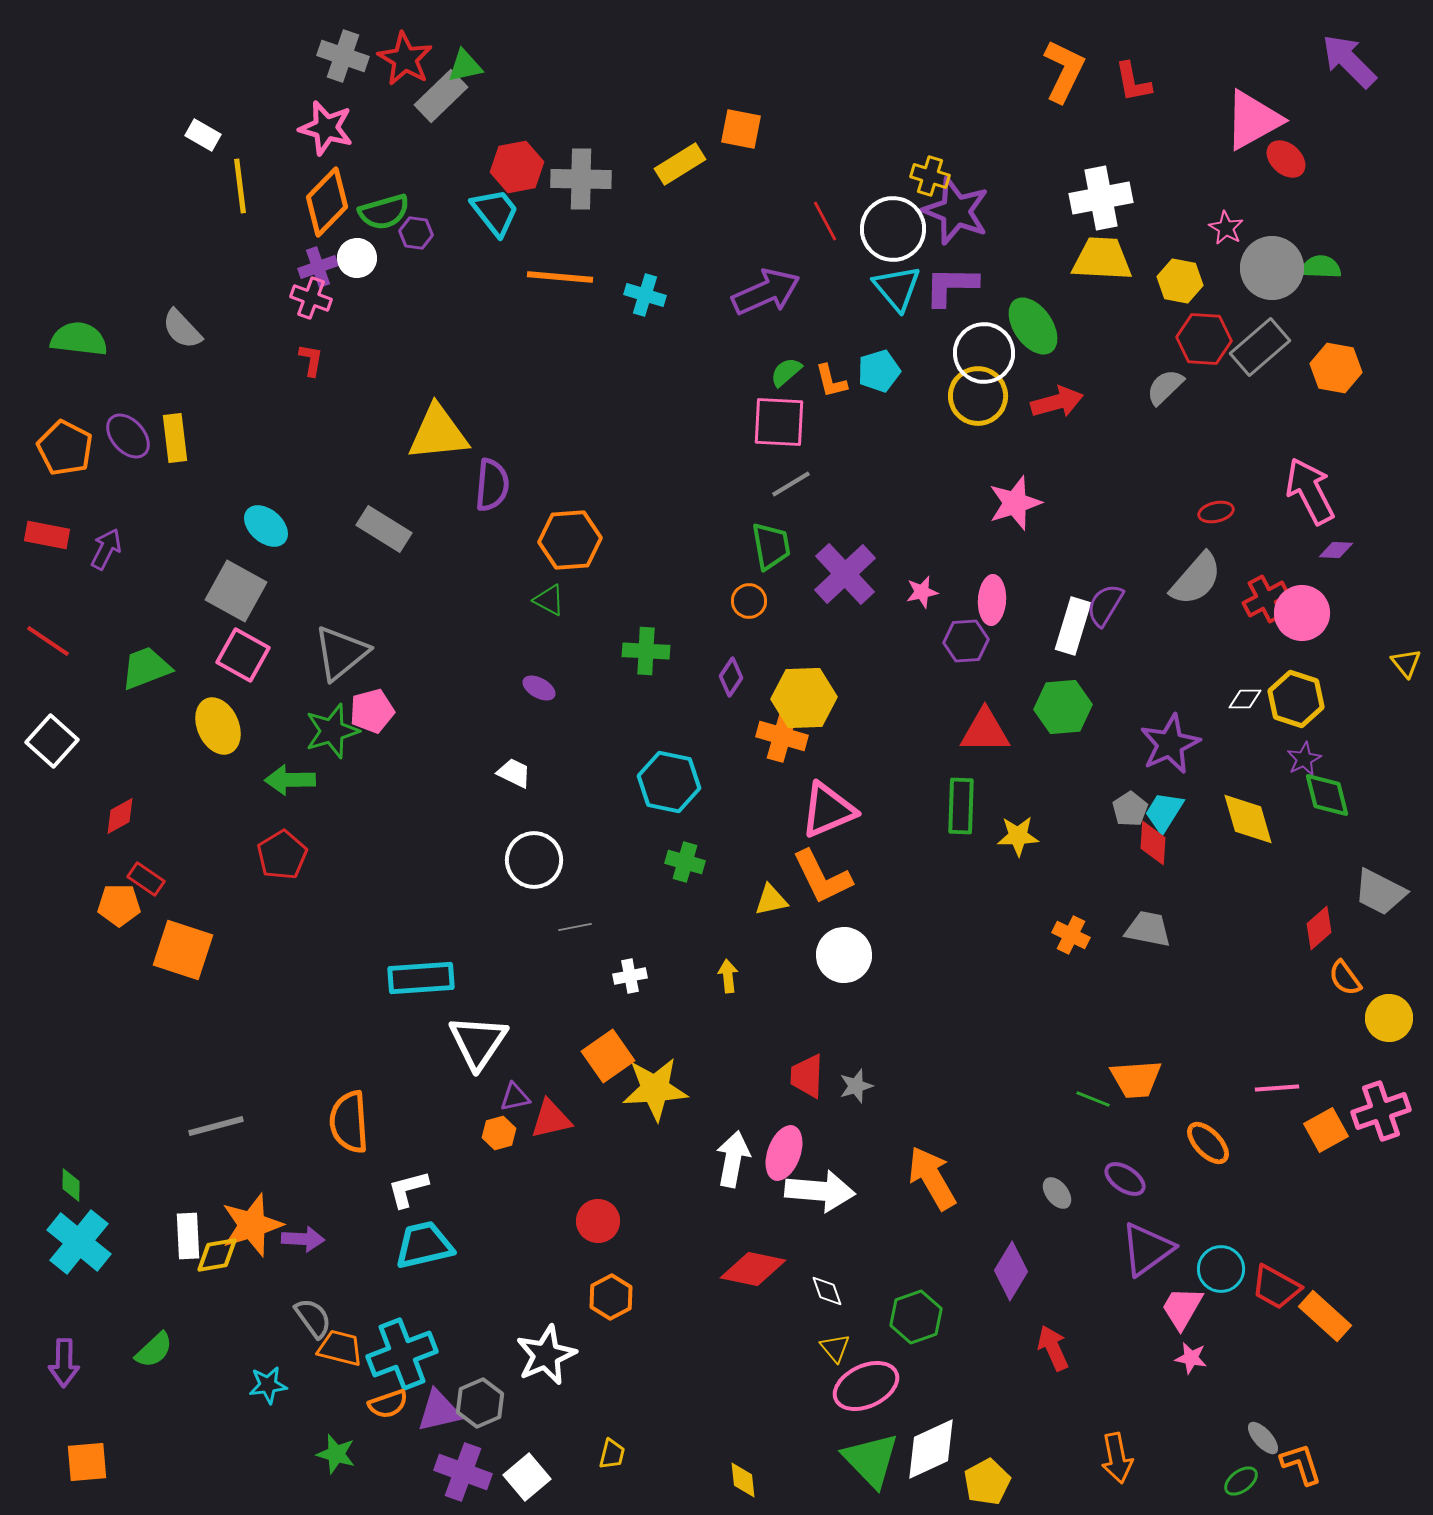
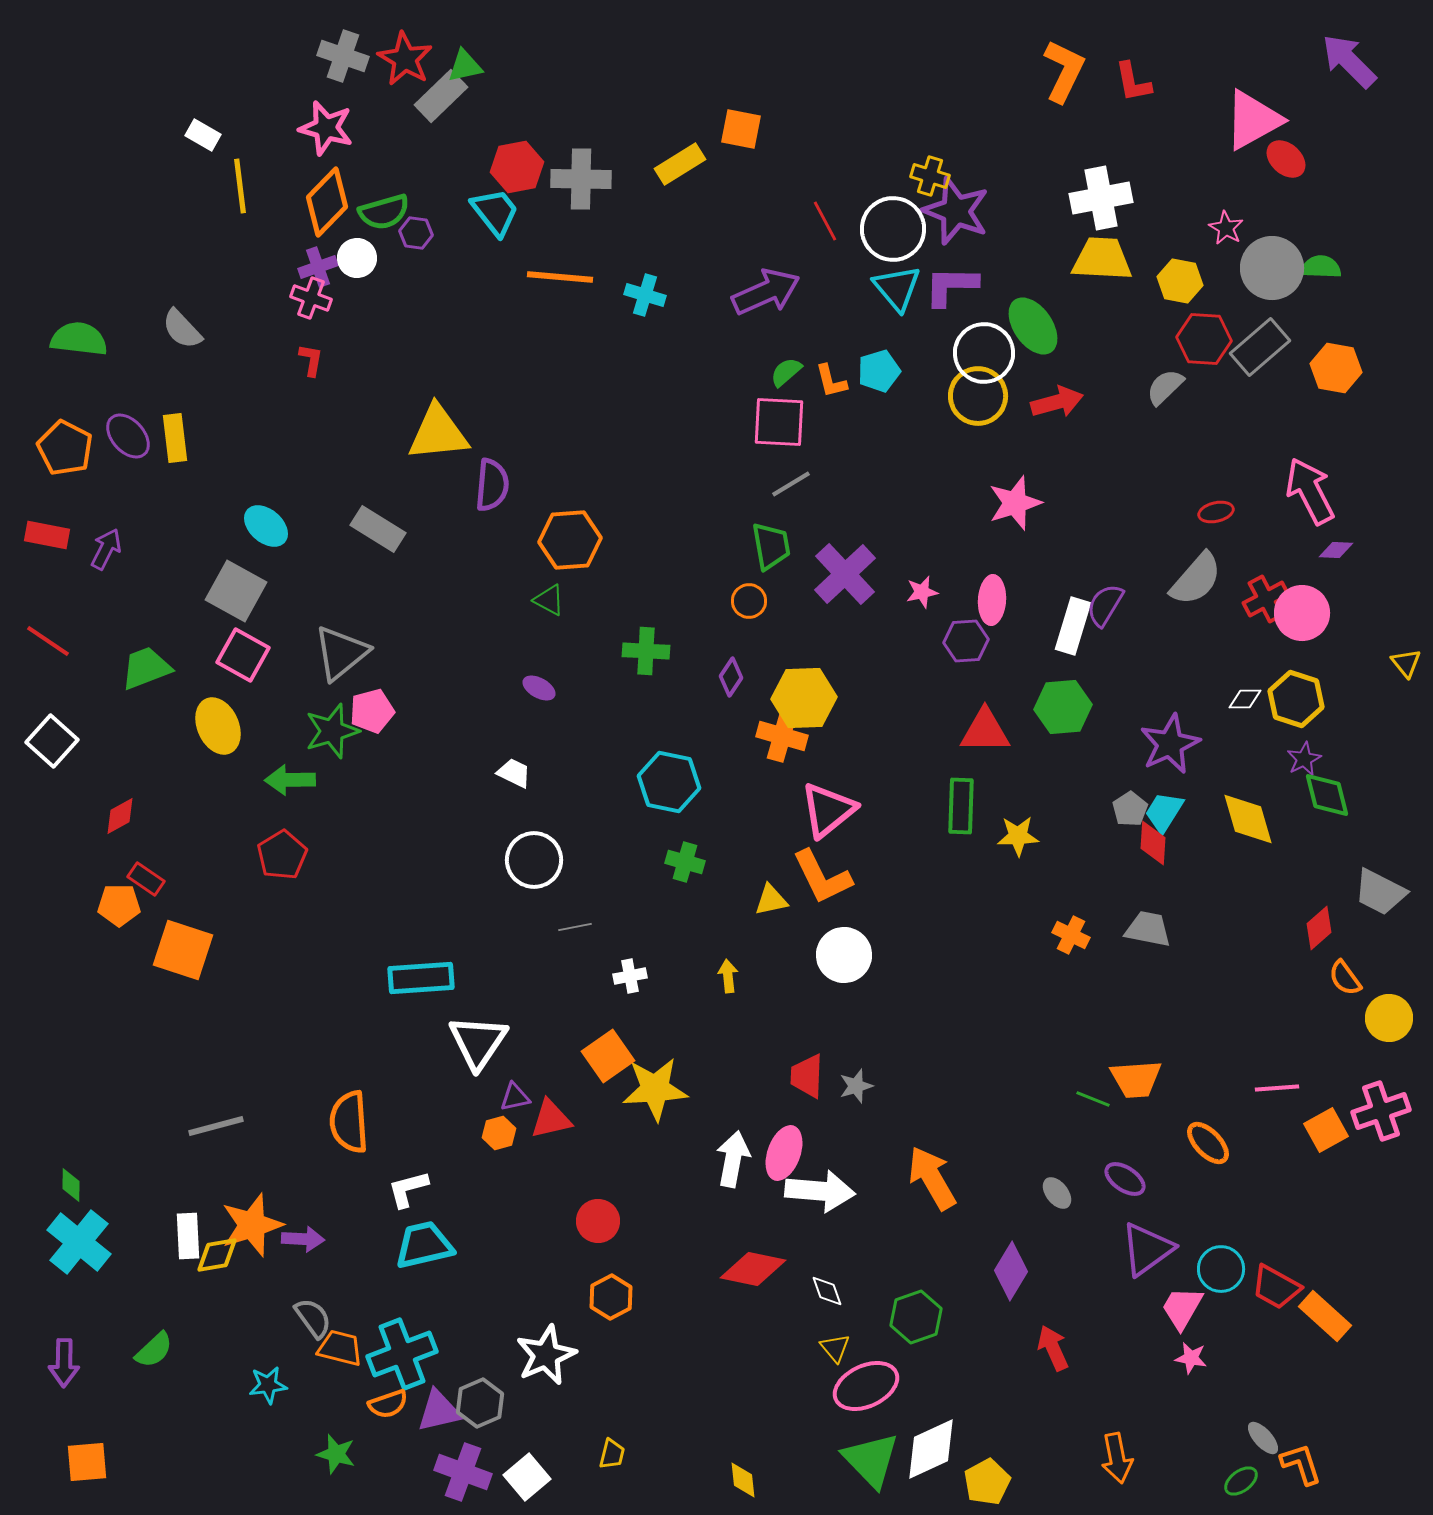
gray rectangle at (384, 529): moved 6 px left
pink triangle at (828, 810): rotated 16 degrees counterclockwise
